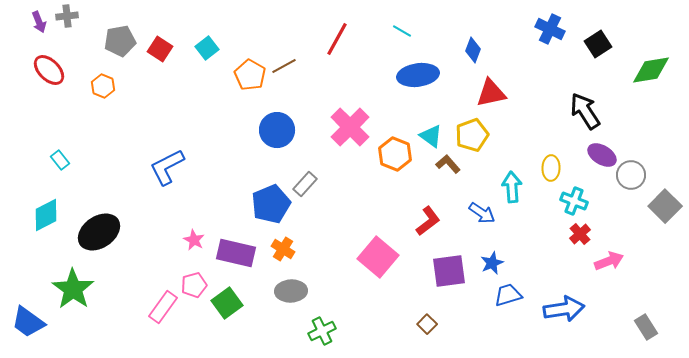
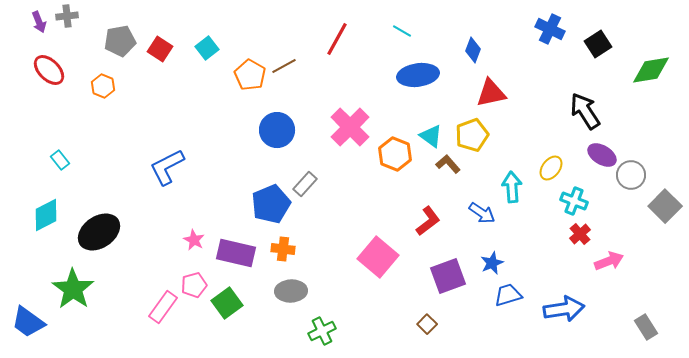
yellow ellipse at (551, 168): rotated 35 degrees clockwise
orange cross at (283, 249): rotated 25 degrees counterclockwise
purple square at (449, 271): moved 1 px left, 5 px down; rotated 12 degrees counterclockwise
